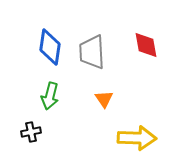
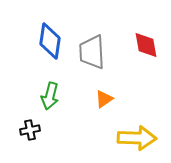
blue diamond: moved 6 px up
orange triangle: rotated 30 degrees clockwise
black cross: moved 1 px left, 2 px up
